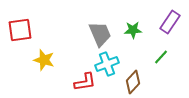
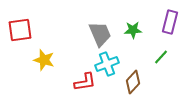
purple rectangle: rotated 20 degrees counterclockwise
